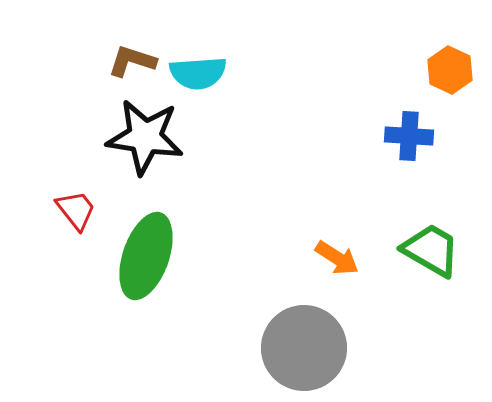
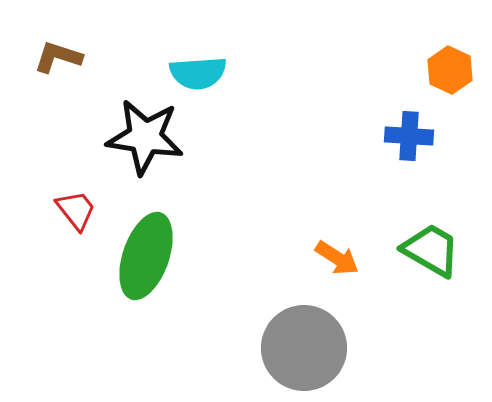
brown L-shape: moved 74 px left, 4 px up
